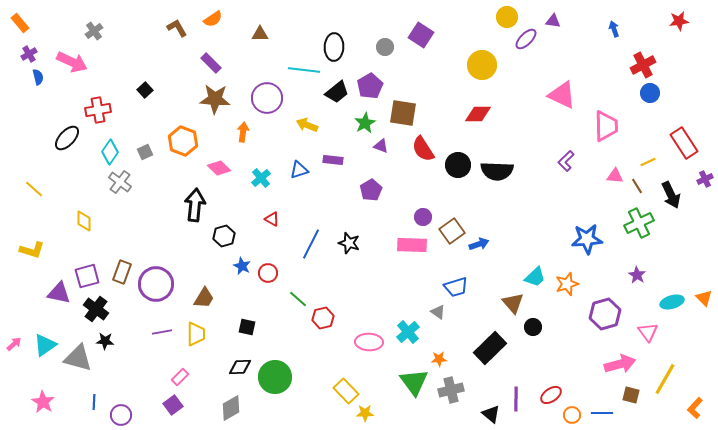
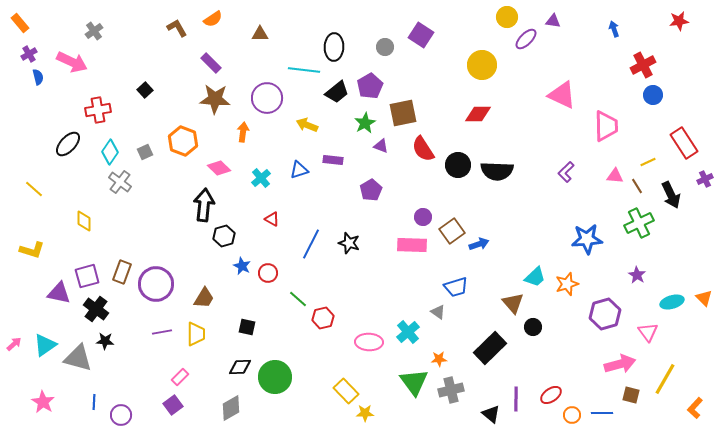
blue circle at (650, 93): moved 3 px right, 2 px down
brown square at (403, 113): rotated 20 degrees counterclockwise
black ellipse at (67, 138): moved 1 px right, 6 px down
purple L-shape at (566, 161): moved 11 px down
black arrow at (195, 205): moved 9 px right
